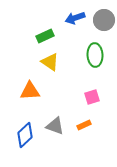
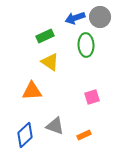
gray circle: moved 4 px left, 3 px up
green ellipse: moved 9 px left, 10 px up
orange triangle: moved 2 px right
orange rectangle: moved 10 px down
